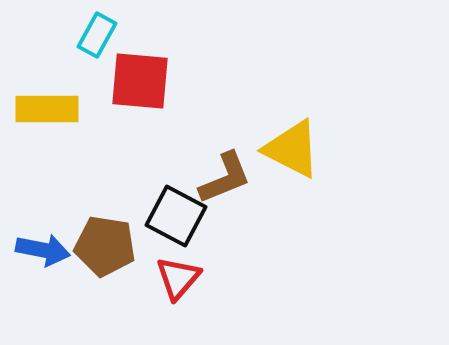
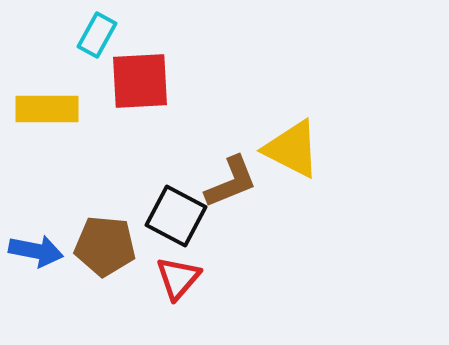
red square: rotated 8 degrees counterclockwise
brown L-shape: moved 6 px right, 4 px down
brown pentagon: rotated 4 degrees counterclockwise
blue arrow: moved 7 px left, 1 px down
